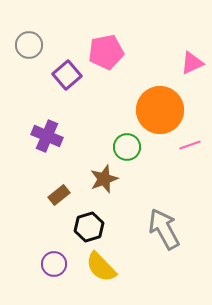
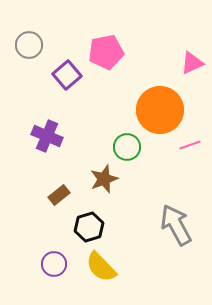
gray arrow: moved 12 px right, 4 px up
